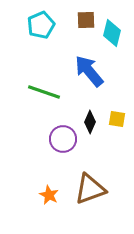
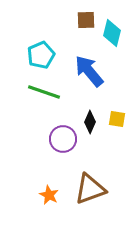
cyan pentagon: moved 30 px down
